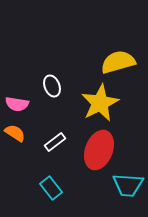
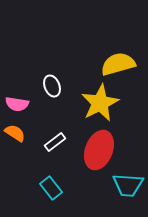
yellow semicircle: moved 2 px down
